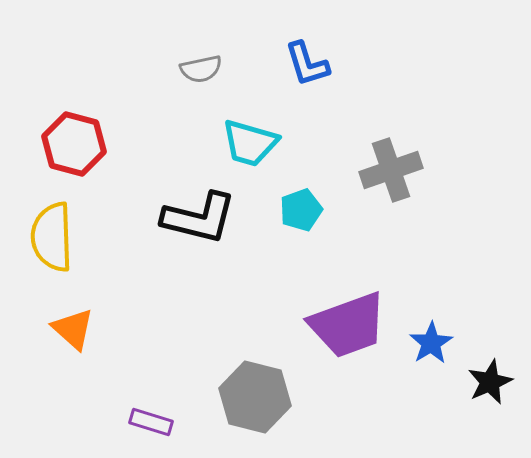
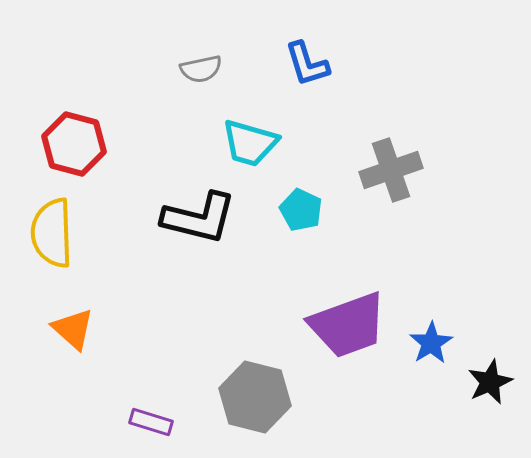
cyan pentagon: rotated 27 degrees counterclockwise
yellow semicircle: moved 4 px up
